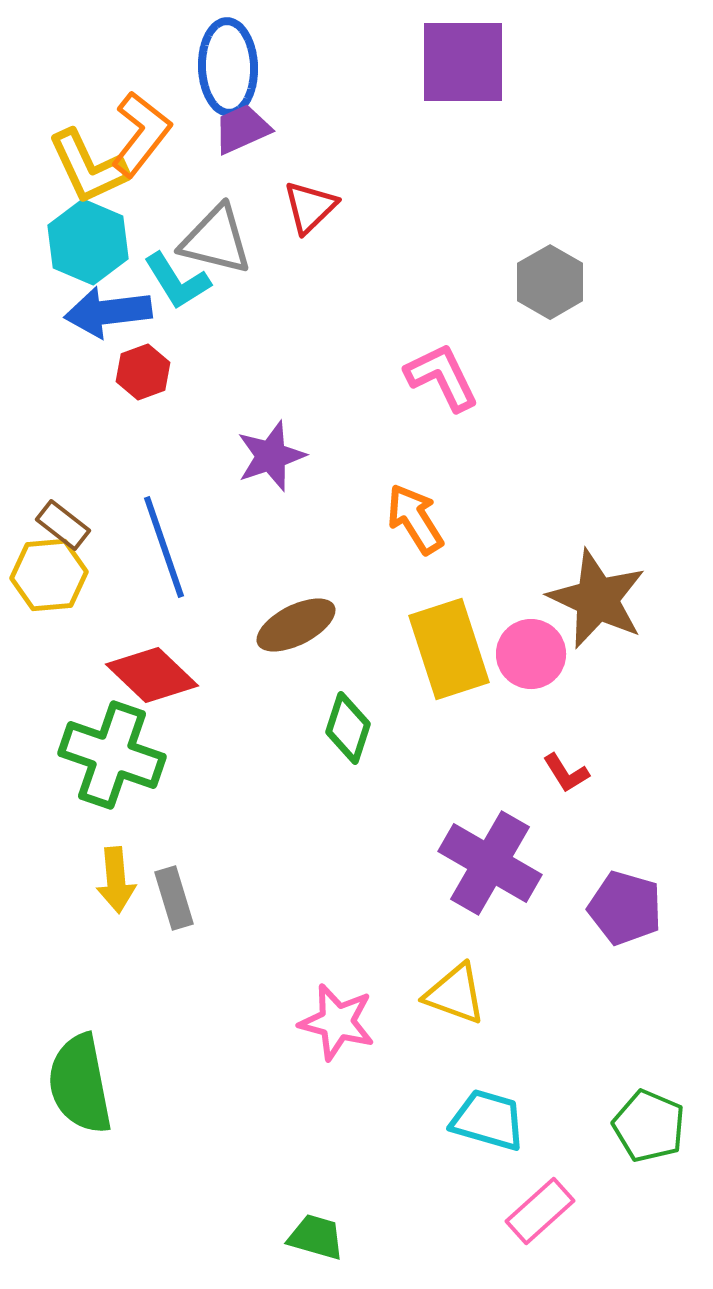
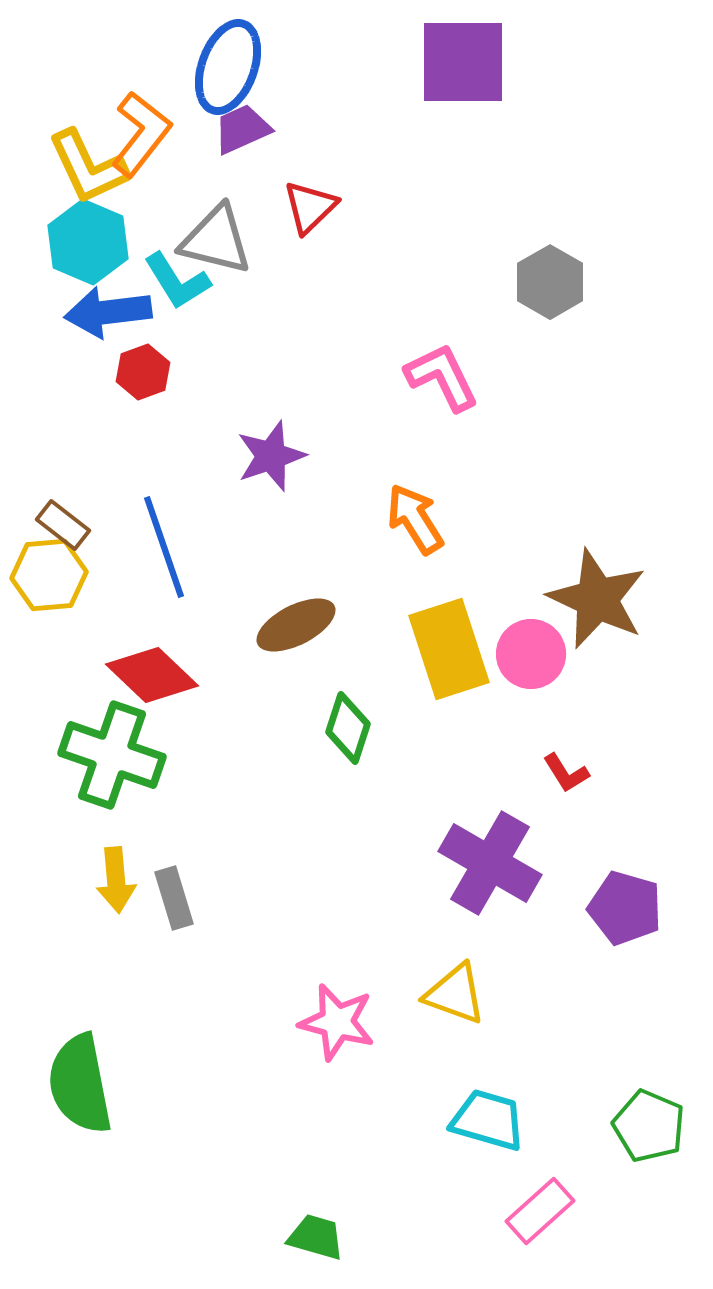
blue ellipse: rotated 22 degrees clockwise
